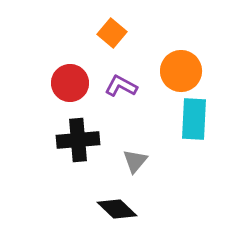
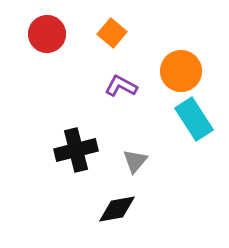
red circle: moved 23 px left, 49 px up
cyan rectangle: rotated 36 degrees counterclockwise
black cross: moved 2 px left, 10 px down; rotated 9 degrees counterclockwise
black diamond: rotated 54 degrees counterclockwise
